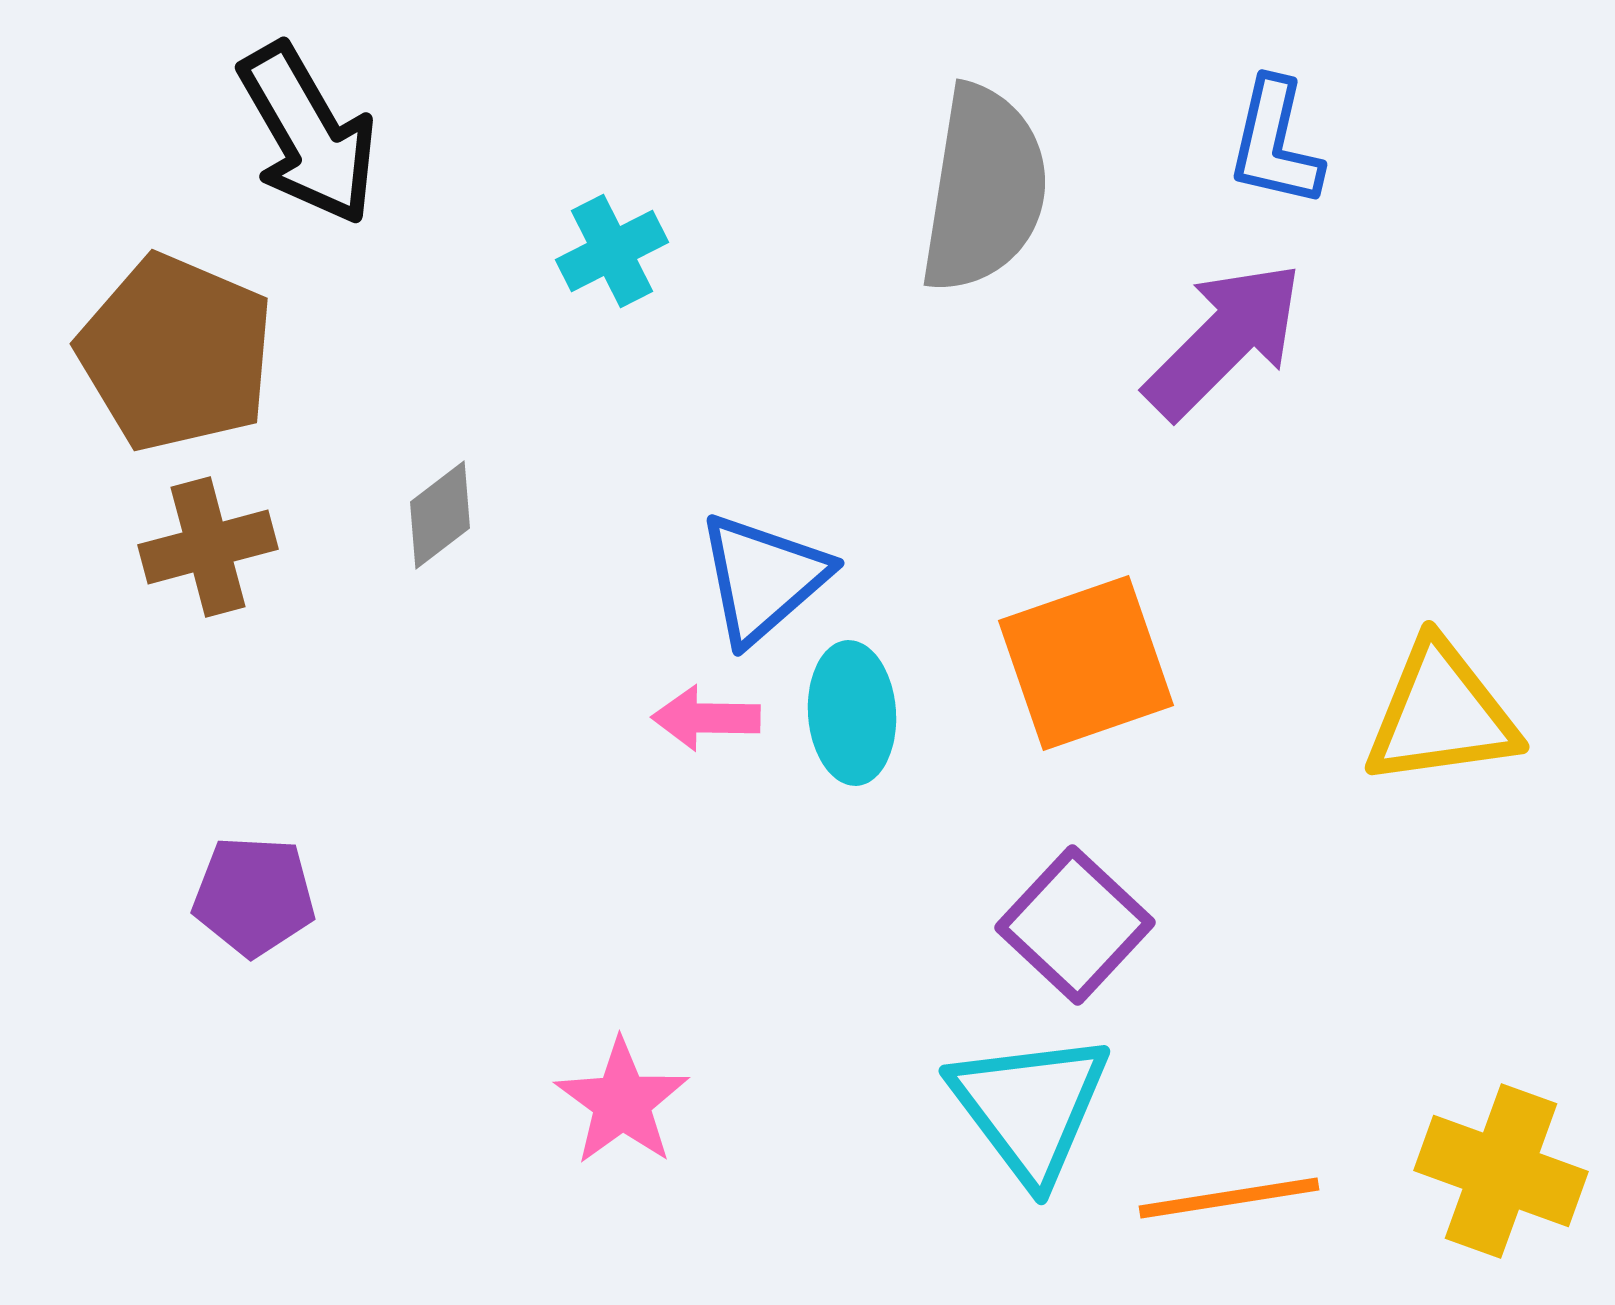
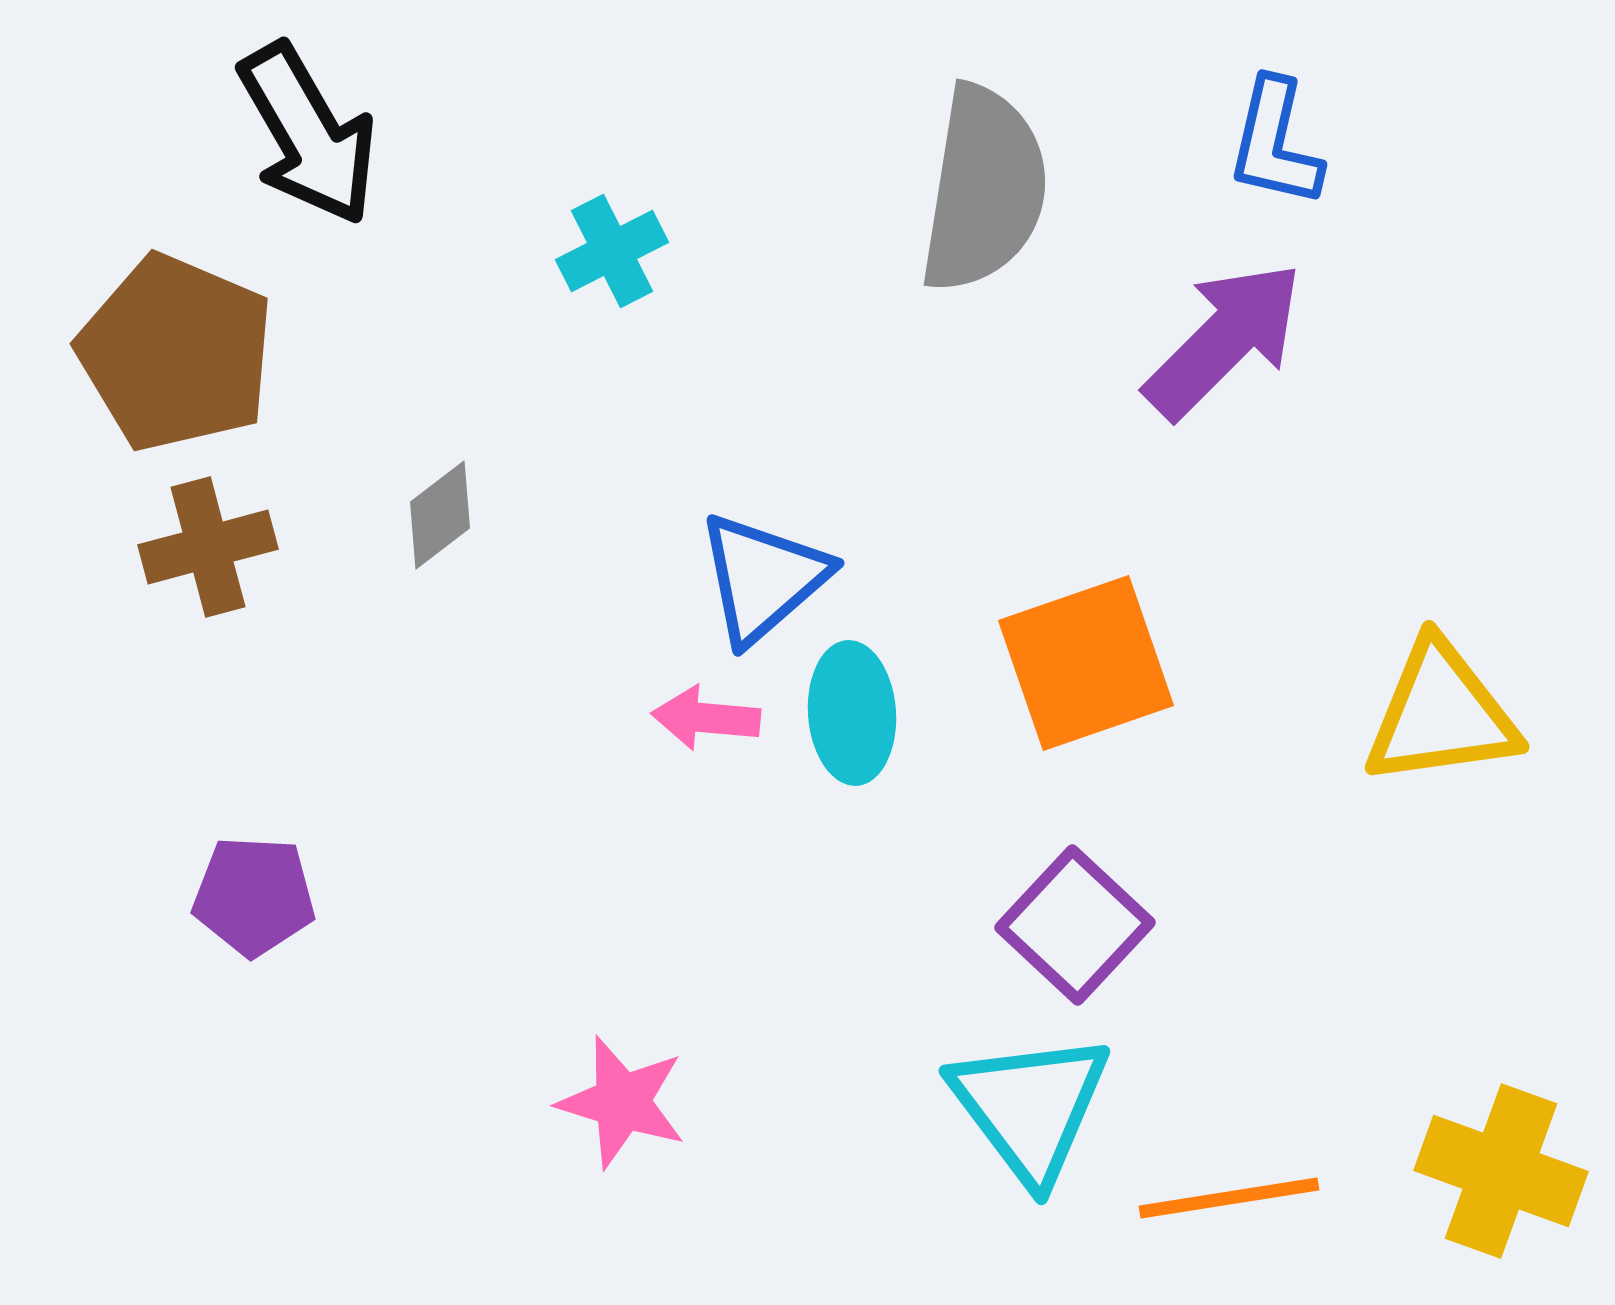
pink arrow: rotated 4 degrees clockwise
pink star: rotated 19 degrees counterclockwise
